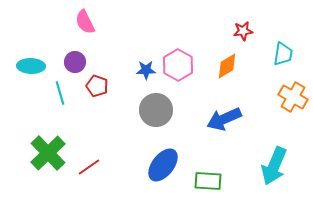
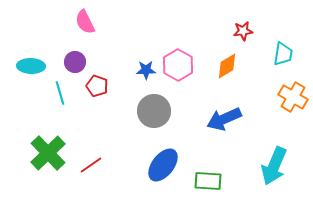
gray circle: moved 2 px left, 1 px down
red line: moved 2 px right, 2 px up
